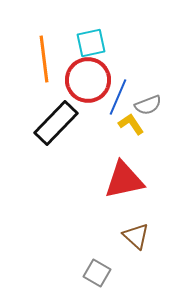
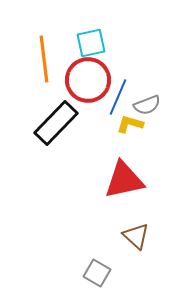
gray semicircle: moved 1 px left
yellow L-shape: moved 1 px left; rotated 40 degrees counterclockwise
